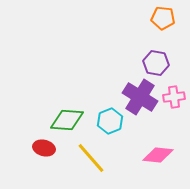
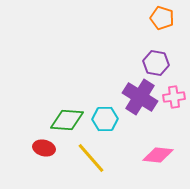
orange pentagon: moved 1 px left; rotated 10 degrees clockwise
cyan hexagon: moved 5 px left, 2 px up; rotated 20 degrees clockwise
